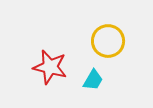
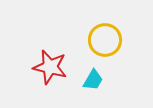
yellow circle: moved 3 px left, 1 px up
